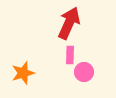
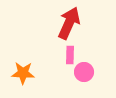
orange star: rotated 20 degrees clockwise
